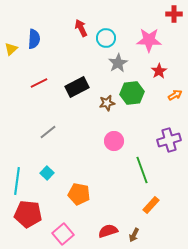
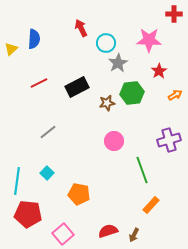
cyan circle: moved 5 px down
